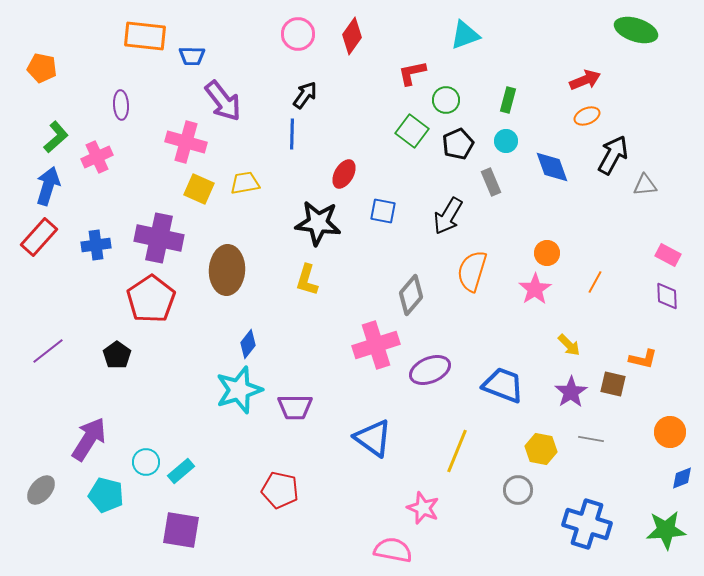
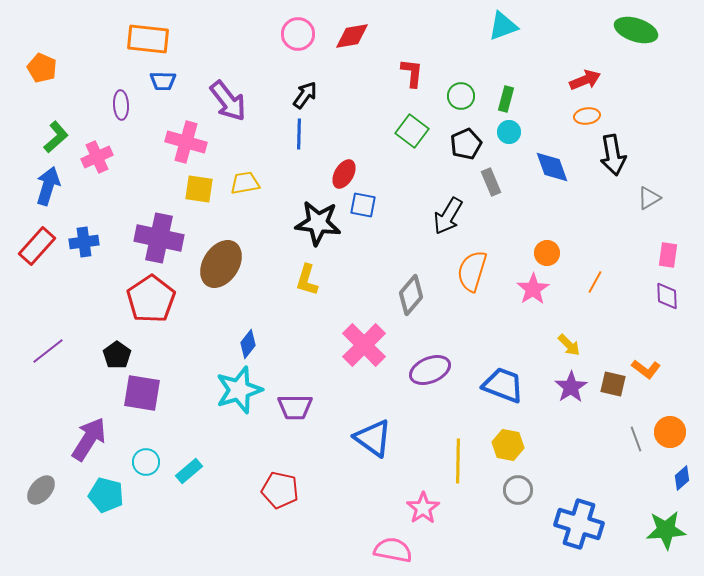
cyan triangle at (465, 35): moved 38 px right, 9 px up
orange rectangle at (145, 36): moved 3 px right, 3 px down
red diamond at (352, 36): rotated 45 degrees clockwise
blue trapezoid at (192, 56): moved 29 px left, 25 px down
orange pentagon at (42, 68): rotated 12 degrees clockwise
red L-shape at (412, 73): rotated 108 degrees clockwise
green circle at (446, 100): moved 15 px right, 4 px up
green rectangle at (508, 100): moved 2 px left, 1 px up
purple arrow at (223, 101): moved 5 px right
orange ellipse at (587, 116): rotated 15 degrees clockwise
blue line at (292, 134): moved 7 px right
cyan circle at (506, 141): moved 3 px right, 9 px up
black pentagon at (458, 144): moved 8 px right
black arrow at (613, 155): rotated 141 degrees clockwise
gray triangle at (645, 185): moved 4 px right, 13 px down; rotated 25 degrees counterclockwise
yellow square at (199, 189): rotated 16 degrees counterclockwise
blue square at (383, 211): moved 20 px left, 6 px up
red rectangle at (39, 237): moved 2 px left, 9 px down
blue cross at (96, 245): moved 12 px left, 3 px up
pink rectangle at (668, 255): rotated 70 degrees clockwise
brown ellipse at (227, 270): moved 6 px left, 6 px up; rotated 30 degrees clockwise
pink star at (535, 289): moved 2 px left
pink cross at (376, 345): moved 12 px left; rotated 27 degrees counterclockwise
orange L-shape at (643, 359): moved 3 px right, 10 px down; rotated 24 degrees clockwise
purple star at (571, 392): moved 5 px up
gray line at (591, 439): moved 45 px right; rotated 60 degrees clockwise
yellow hexagon at (541, 449): moved 33 px left, 4 px up
yellow line at (457, 451): moved 1 px right, 10 px down; rotated 21 degrees counterclockwise
cyan rectangle at (181, 471): moved 8 px right
blue diamond at (682, 478): rotated 20 degrees counterclockwise
pink star at (423, 508): rotated 16 degrees clockwise
blue cross at (587, 524): moved 8 px left
purple square at (181, 530): moved 39 px left, 137 px up
